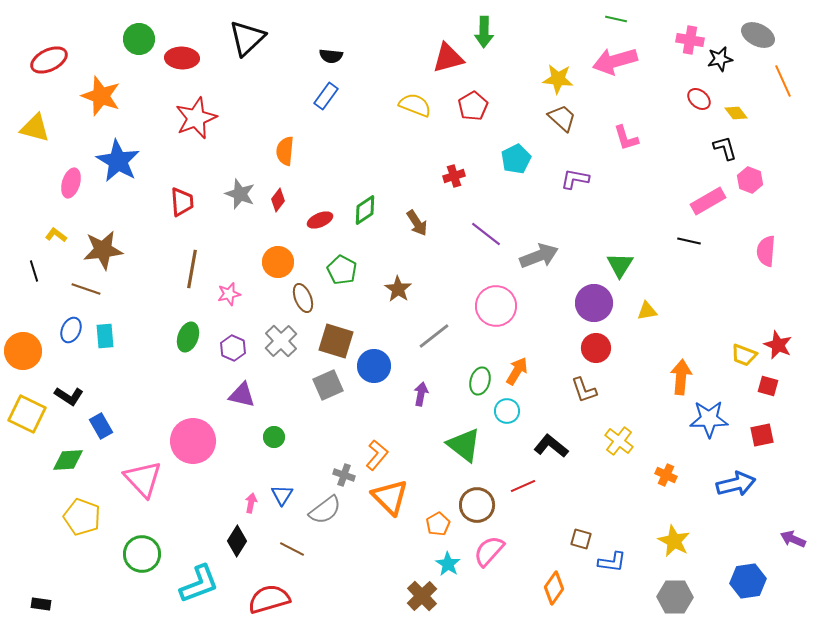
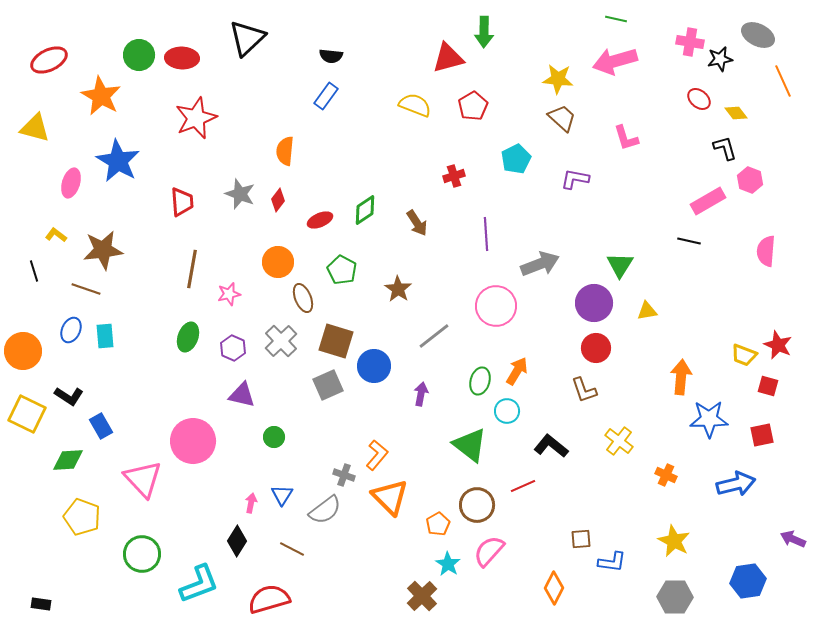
green circle at (139, 39): moved 16 px down
pink cross at (690, 40): moved 2 px down
orange star at (101, 96): rotated 9 degrees clockwise
purple line at (486, 234): rotated 48 degrees clockwise
gray arrow at (539, 256): moved 1 px right, 8 px down
green triangle at (464, 445): moved 6 px right
brown square at (581, 539): rotated 20 degrees counterclockwise
orange diamond at (554, 588): rotated 8 degrees counterclockwise
